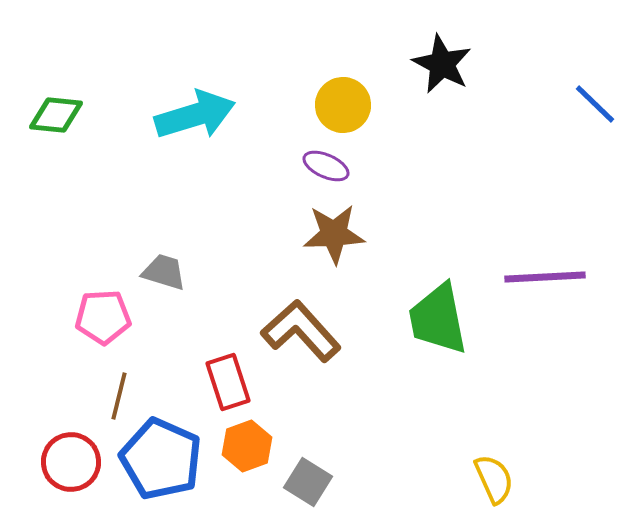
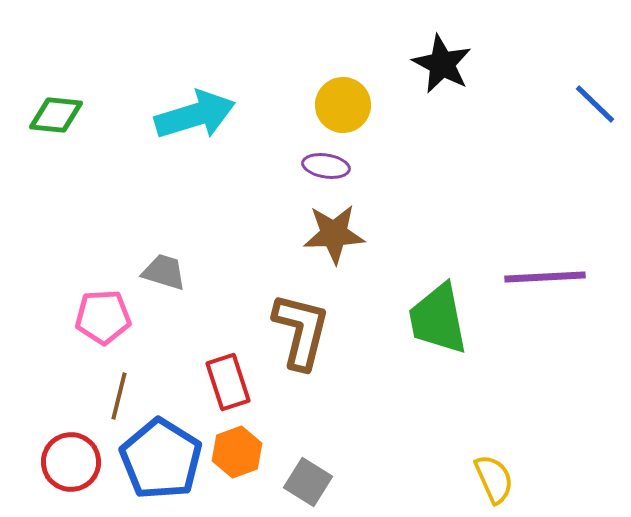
purple ellipse: rotated 15 degrees counterclockwise
brown L-shape: rotated 56 degrees clockwise
orange hexagon: moved 10 px left, 6 px down
blue pentagon: rotated 8 degrees clockwise
